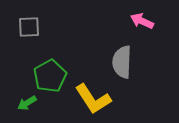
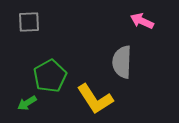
gray square: moved 5 px up
yellow L-shape: moved 2 px right
